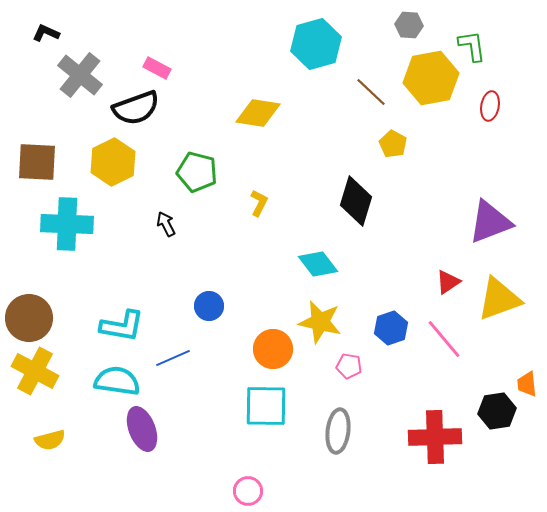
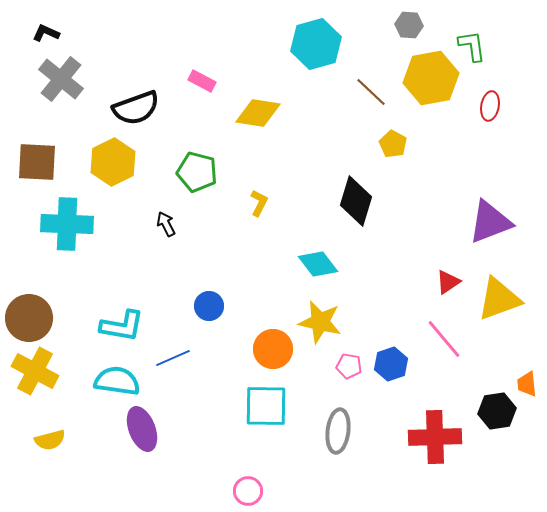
pink rectangle at (157, 68): moved 45 px right, 13 px down
gray cross at (80, 75): moved 19 px left, 4 px down
blue hexagon at (391, 328): moved 36 px down
